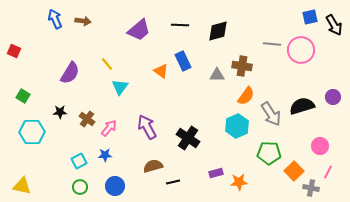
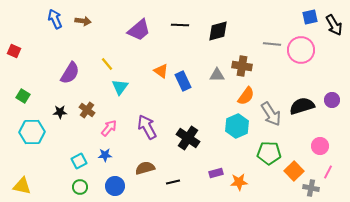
blue rectangle at (183, 61): moved 20 px down
purple circle at (333, 97): moved 1 px left, 3 px down
brown cross at (87, 119): moved 9 px up
brown semicircle at (153, 166): moved 8 px left, 2 px down
